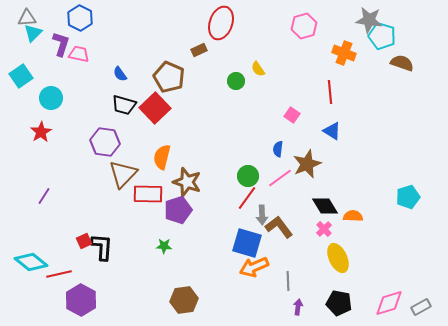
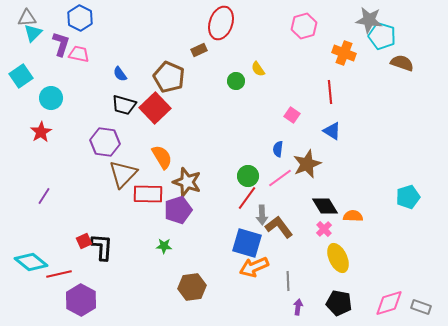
orange semicircle at (162, 157): rotated 135 degrees clockwise
brown hexagon at (184, 300): moved 8 px right, 13 px up
gray rectangle at (421, 307): rotated 48 degrees clockwise
